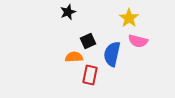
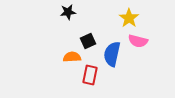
black star: rotated 14 degrees clockwise
orange semicircle: moved 2 px left
